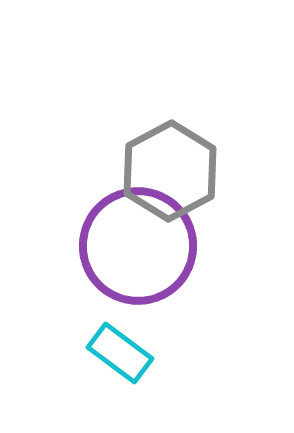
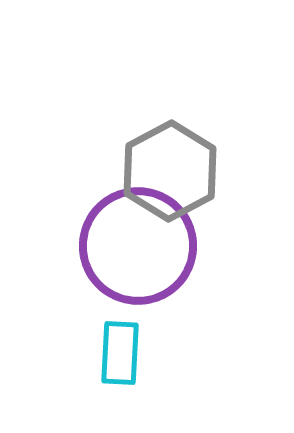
cyan rectangle: rotated 56 degrees clockwise
